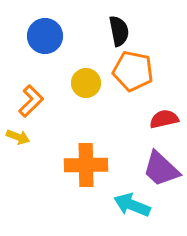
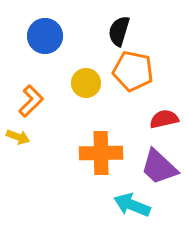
black semicircle: rotated 152 degrees counterclockwise
orange cross: moved 15 px right, 12 px up
purple trapezoid: moved 2 px left, 2 px up
